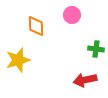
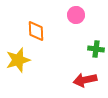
pink circle: moved 4 px right
orange diamond: moved 5 px down
